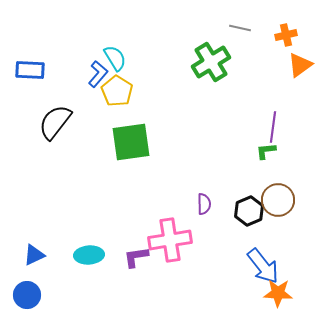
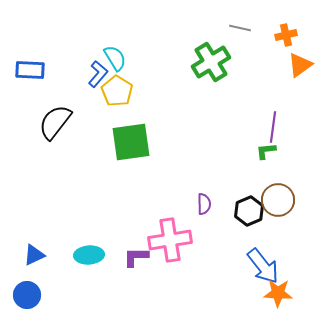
purple L-shape: rotated 8 degrees clockwise
